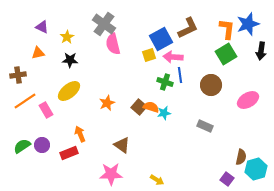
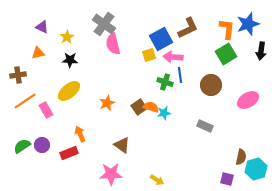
brown square: rotated 14 degrees clockwise
purple square: rotated 24 degrees counterclockwise
